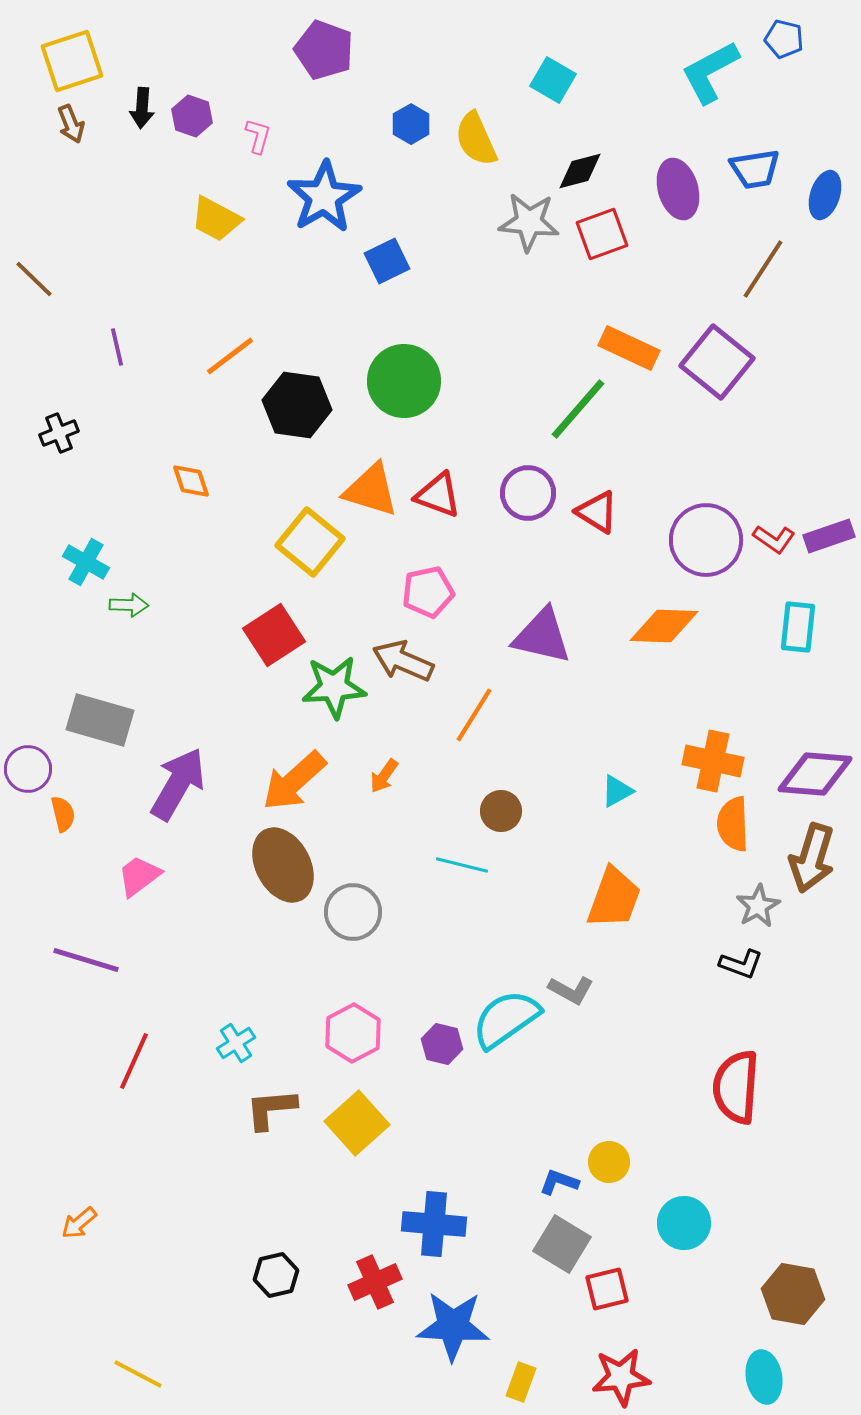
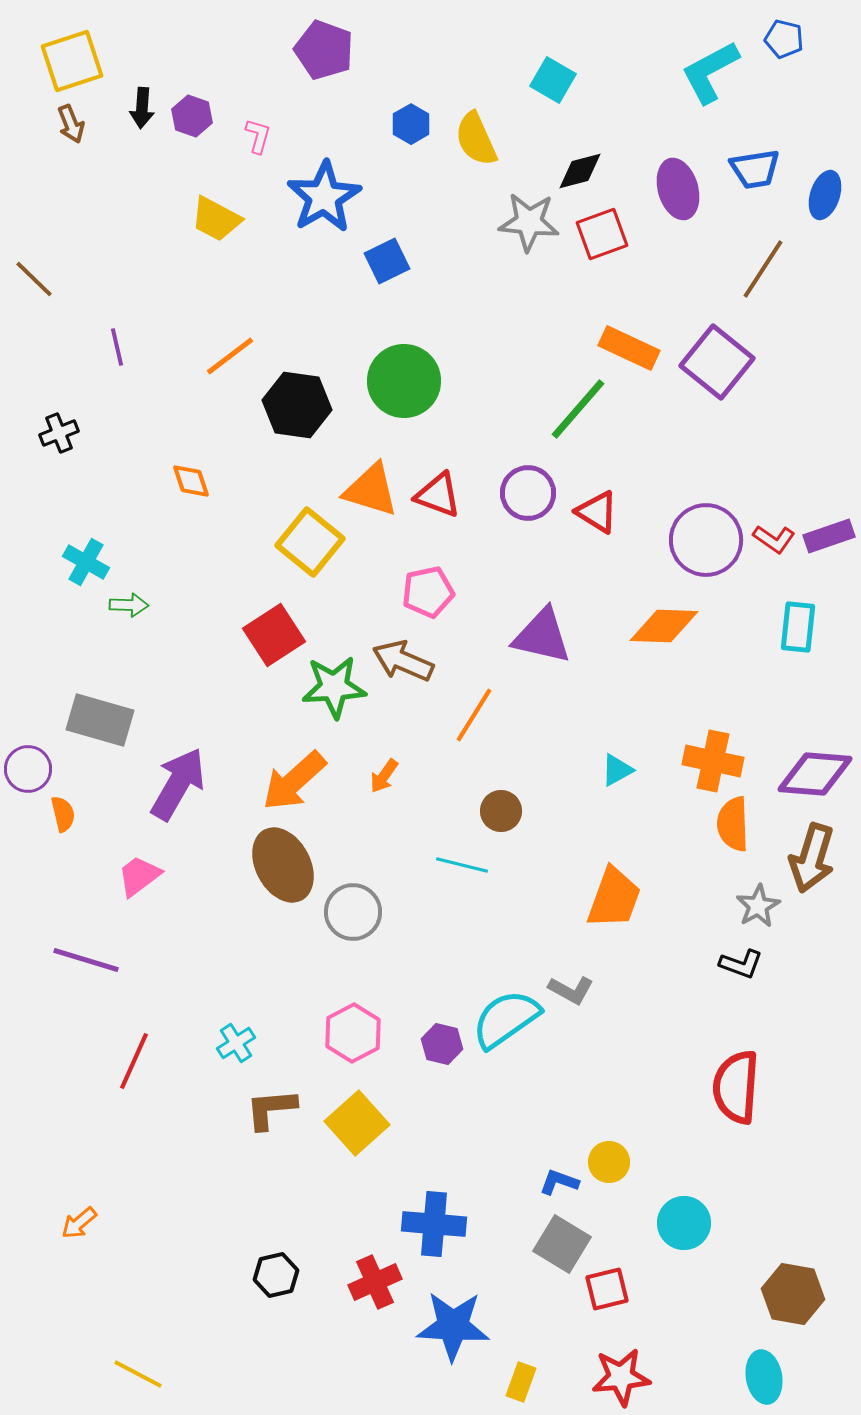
cyan triangle at (617, 791): moved 21 px up
